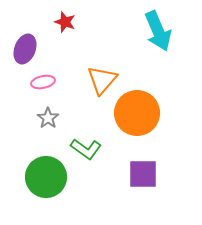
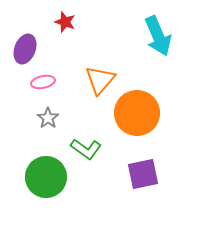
cyan arrow: moved 5 px down
orange triangle: moved 2 px left
purple square: rotated 12 degrees counterclockwise
